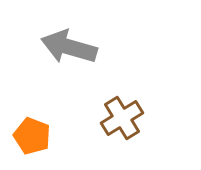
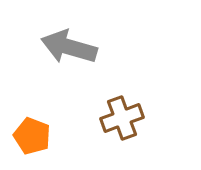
brown cross: rotated 12 degrees clockwise
